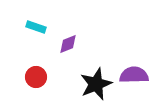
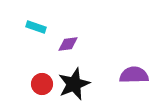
purple diamond: rotated 15 degrees clockwise
red circle: moved 6 px right, 7 px down
black star: moved 22 px left
